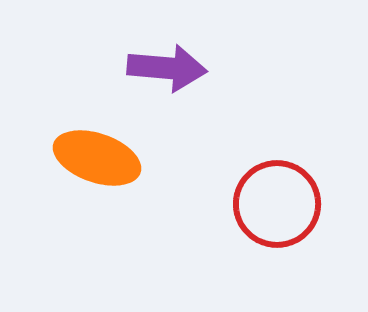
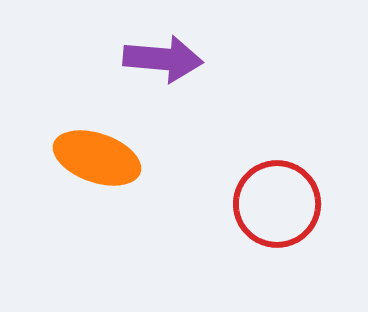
purple arrow: moved 4 px left, 9 px up
